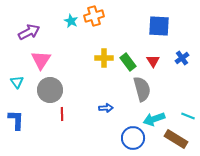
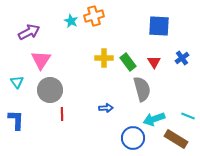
red triangle: moved 1 px right, 1 px down
